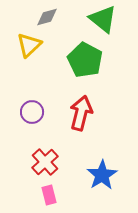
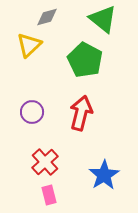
blue star: moved 2 px right
